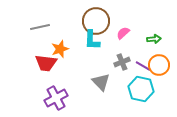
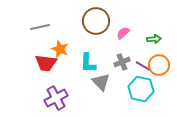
cyan L-shape: moved 4 px left, 23 px down
orange star: rotated 30 degrees counterclockwise
